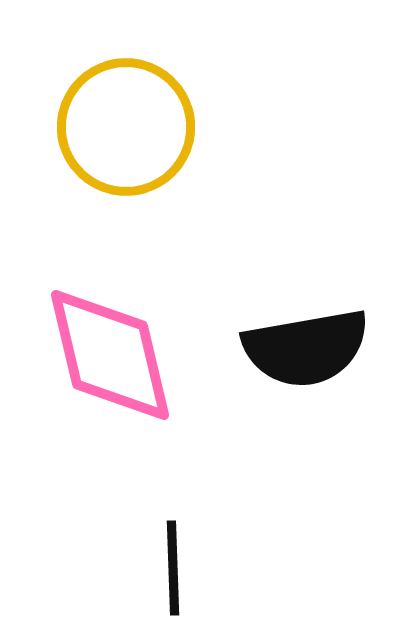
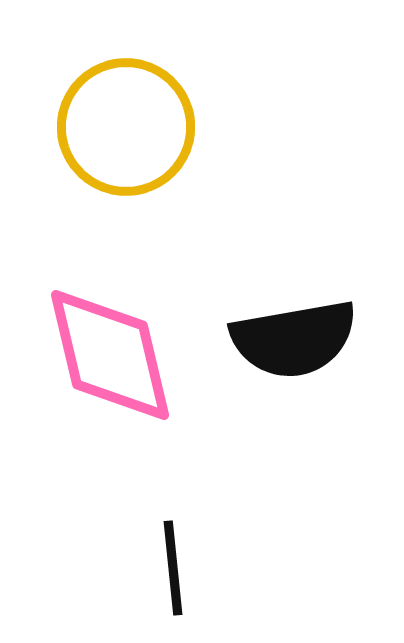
black semicircle: moved 12 px left, 9 px up
black line: rotated 4 degrees counterclockwise
